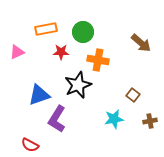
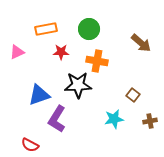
green circle: moved 6 px right, 3 px up
orange cross: moved 1 px left, 1 px down
black star: rotated 20 degrees clockwise
